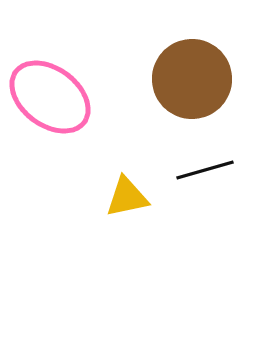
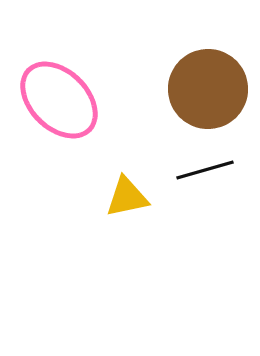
brown circle: moved 16 px right, 10 px down
pink ellipse: moved 9 px right, 3 px down; rotated 8 degrees clockwise
